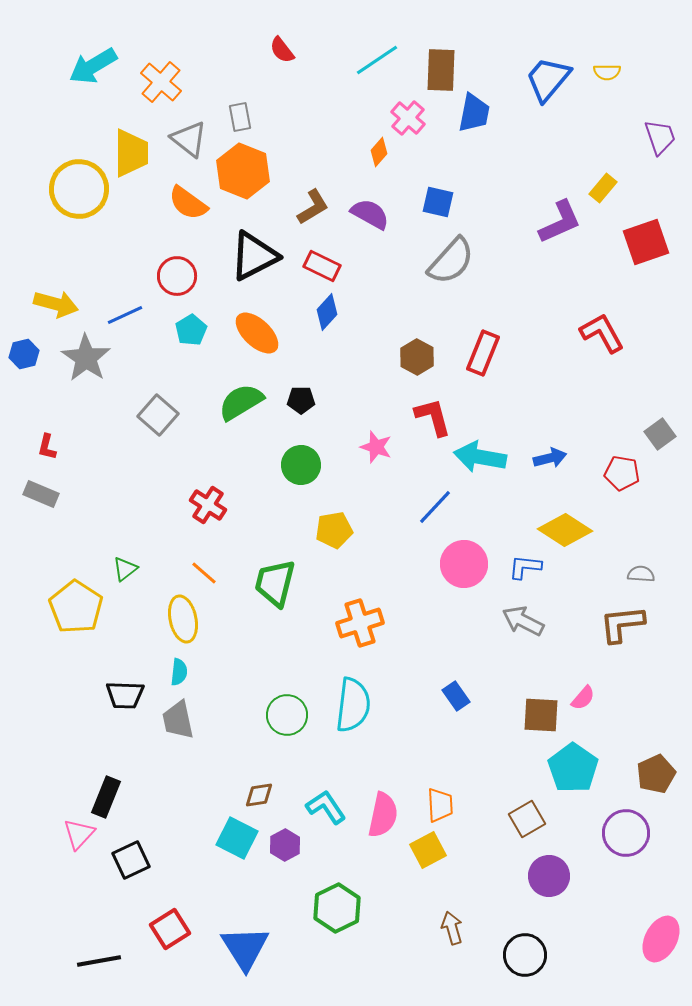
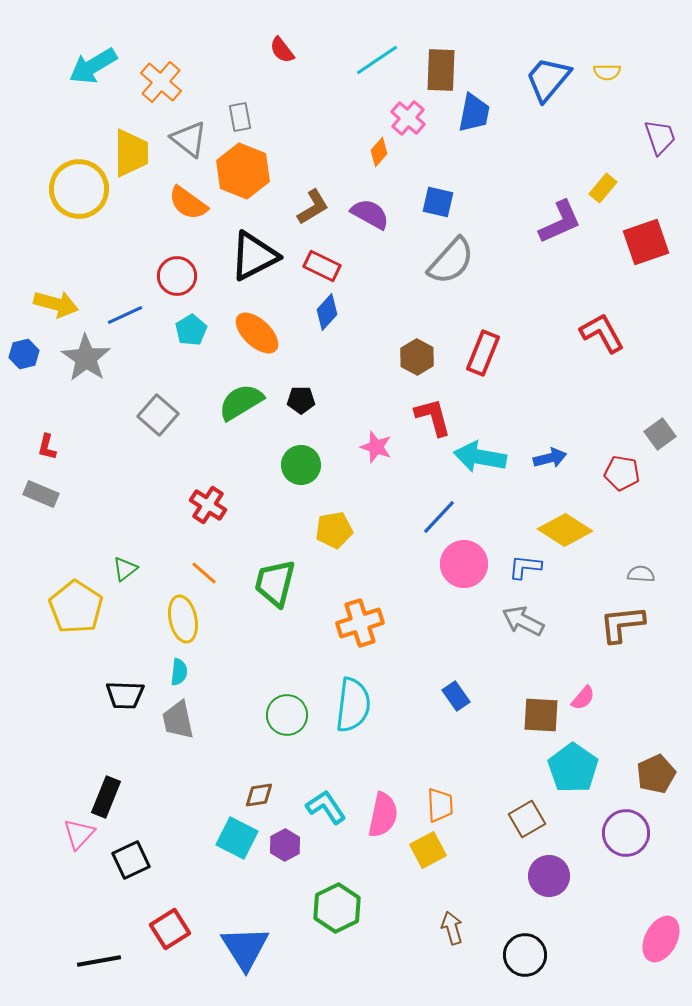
blue line at (435, 507): moved 4 px right, 10 px down
